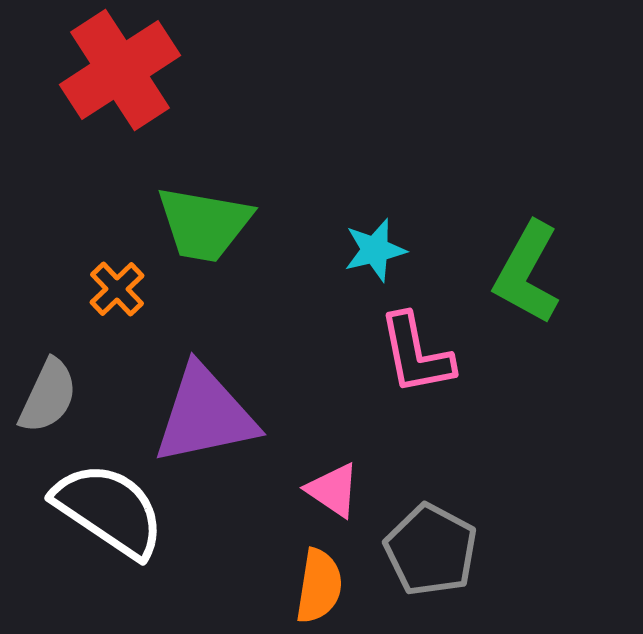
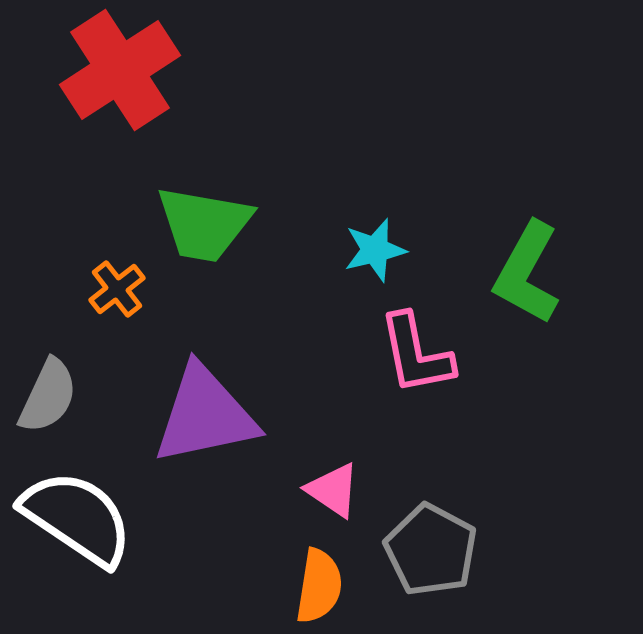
orange cross: rotated 6 degrees clockwise
white semicircle: moved 32 px left, 8 px down
